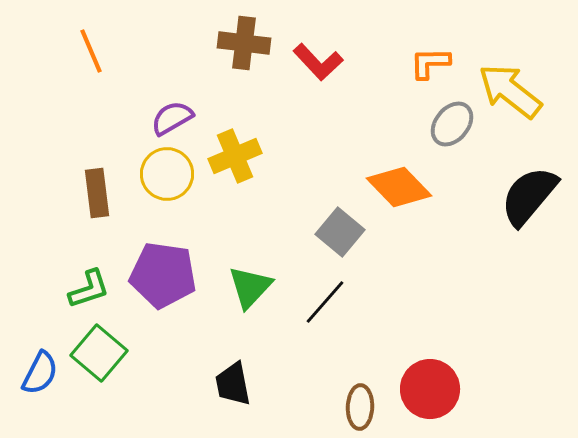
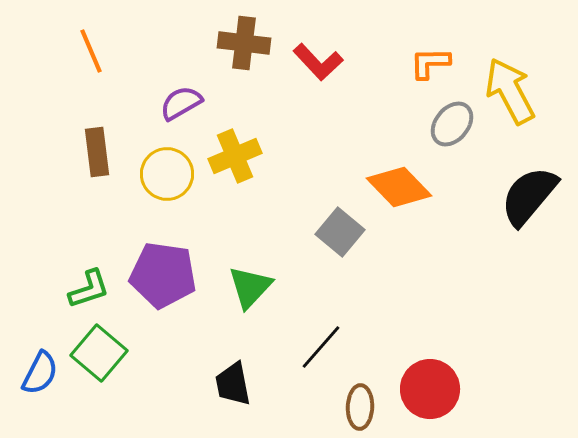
yellow arrow: rotated 24 degrees clockwise
purple semicircle: moved 9 px right, 15 px up
brown rectangle: moved 41 px up
black line: moved 4 px left, 45 px down
